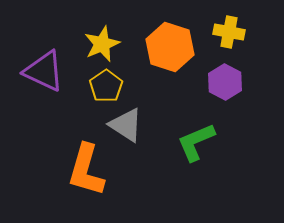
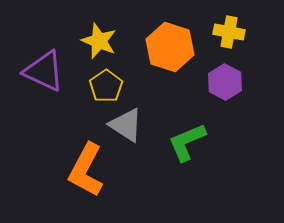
yellow star: moved 3 px left, 3 px up; rotated 27 degrees counterclockwise
green L-shape: moved 9 px left
orange L-shape: rotated 12 degrees clockwise
